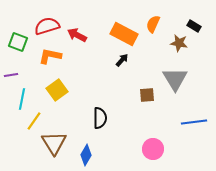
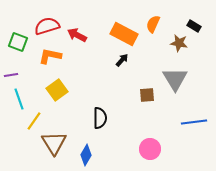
cyan line: moved 3 px left; rotated 30 degrees counterclockwise
pink circle: moved 3 px left
